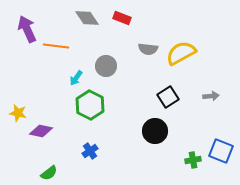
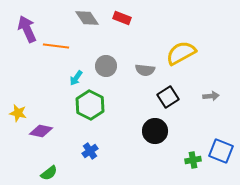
gray semicircle: moved 3 px left, 21 px down
